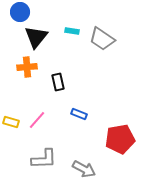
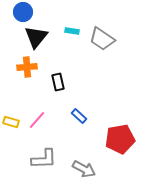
blue circle: moved 3 px right
blue rectangle: moved 2 px down; rotated 21 degrees clockwise
